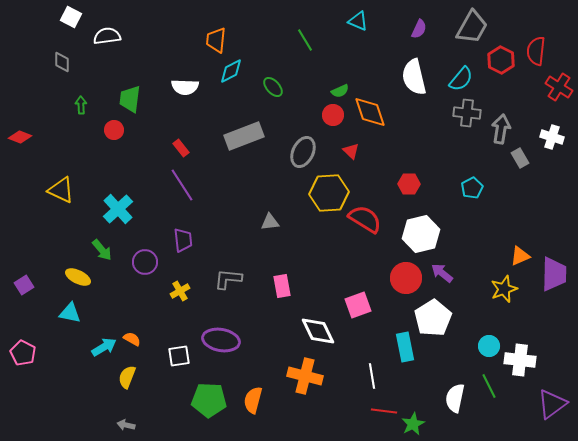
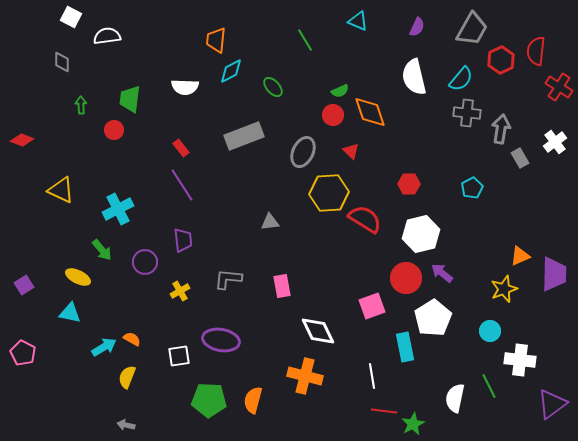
gray trapezoid at (472, 27): moved 2 px down
purple semicircle at (419, 29): moved 2 px left, 2 px up
red hexagon at (501, 60): rotated 8 degrees clockwise
red diamond at (20, 137): moved 2 px right, 3 px down
white cross at (552, 137): moved 3 px right, 5 px down; rotated 35 degrees clockwise
cyan cross at (118, 209): rotated 16 degrees clockwise
pink square at (358, 305): moved 14 px right, 1 px down
cyan circle at (489, 346): moved 1 px right, 15 px up
